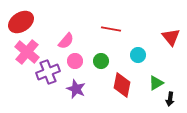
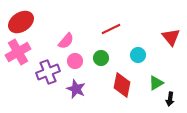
red line: rotated 36 degrees counterclockwise
pink cross: moved 9 px left; rotated 20 degrees clockwise
green circle: moved 3 px up
